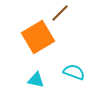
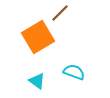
cyan triangle: moved 1 px right, 1 px down; rotated 24 degrees clockwise
